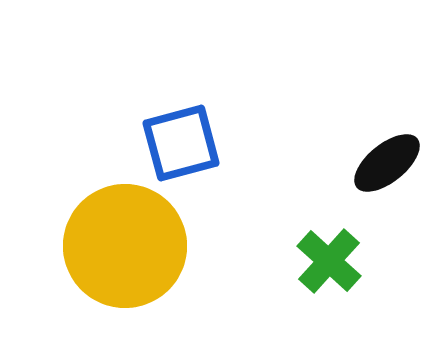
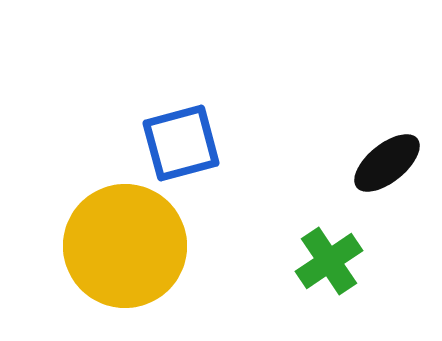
green cross: rotated 14 degrees clockwise
